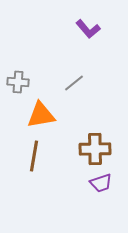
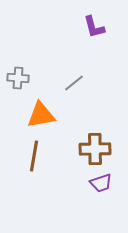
purple L-shape: moved 6 px right, 2 px up; rotated 25 degrees clockwise
gray cross: moved 4 px up
